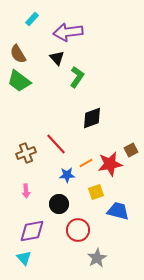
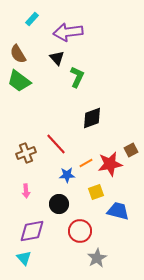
green L-shape: rotated 10 degrees counterclockwise
red circle: moved 2 px right, 1 px down
